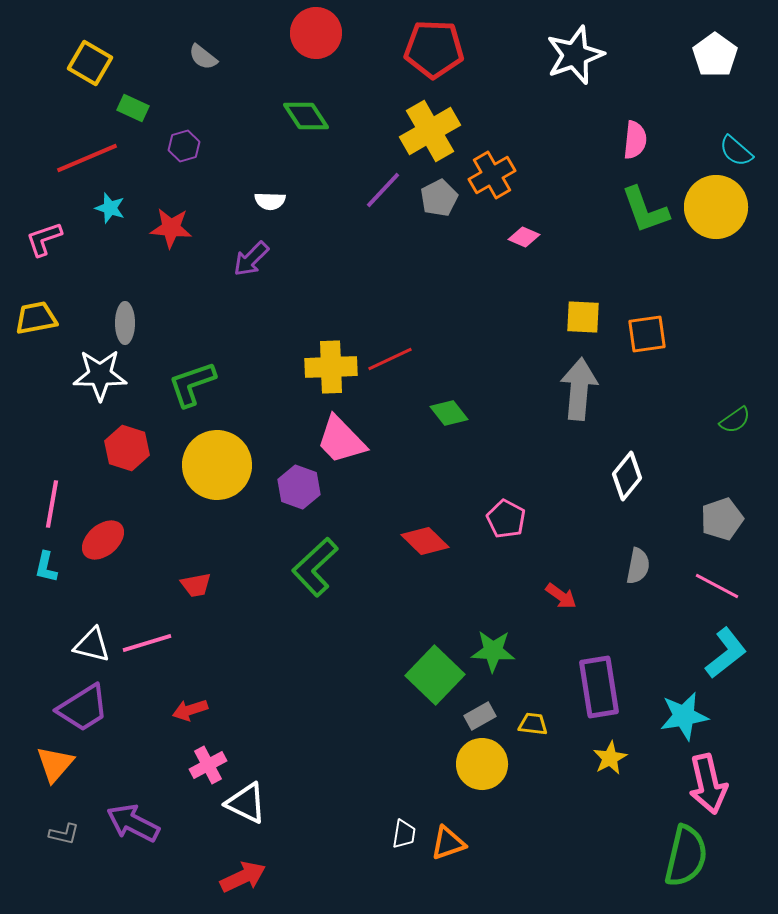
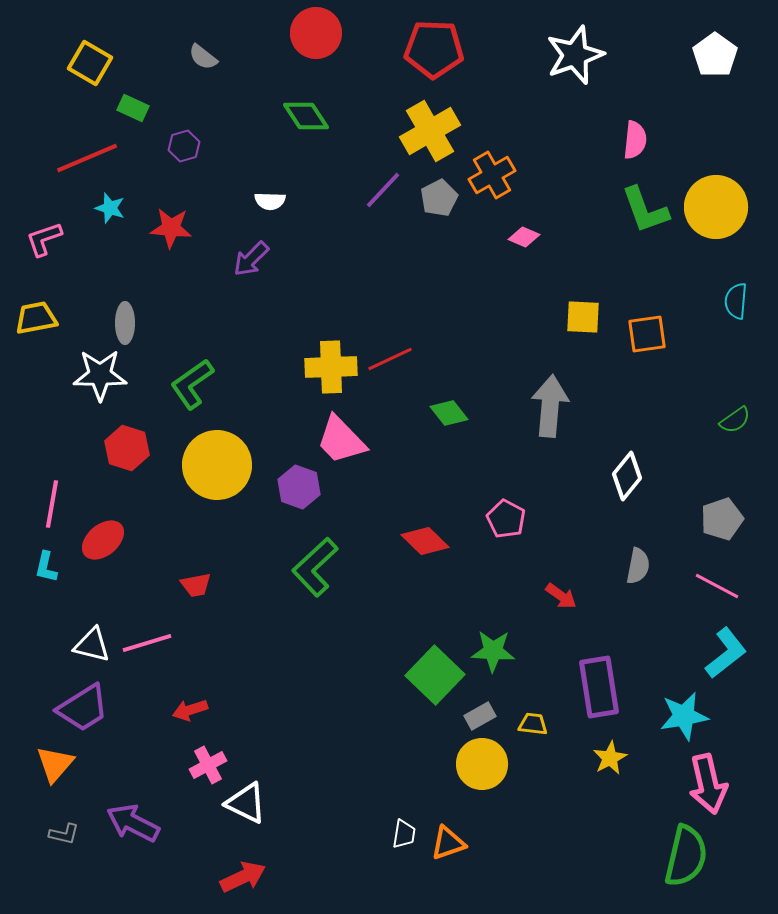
cyan semicircle at (736, 151): moved 150 px down; rotated 54 degrees clockwise
green L-shape at (192, 384): rotated 16 degrees counterclockwise
gray arrow at (579, 389): moved 29 px left, 17 px down
